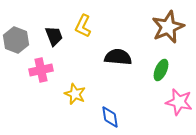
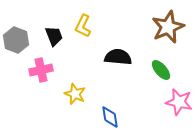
green ellipse: rotated 65 degrees counterclockwise
